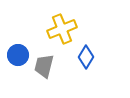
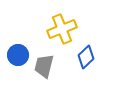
blue diamond: rotated 15 degrees clockwise
